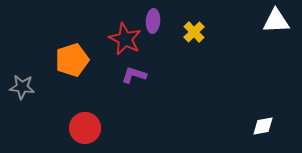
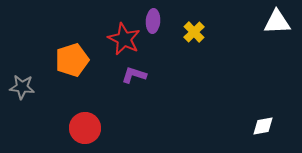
white triangle: moved 1 px right, 1 px down
red star: moved 1 px left
